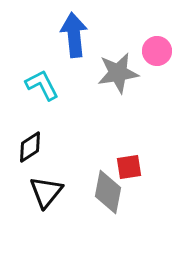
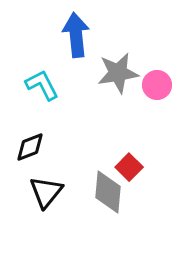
blue arrow: moved 2 px right
pink circle: moved 34 px down
black diamond: rotated 12 degrees clockwise
red square: rotated 36 degrees counterclockwise
gray diamond: rotated 6 degrees counterclockwise
